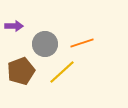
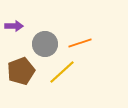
orange line: moved 2 px left
